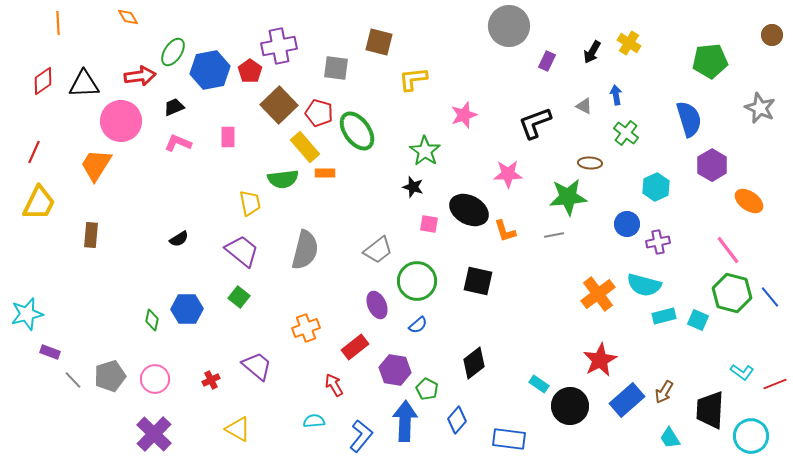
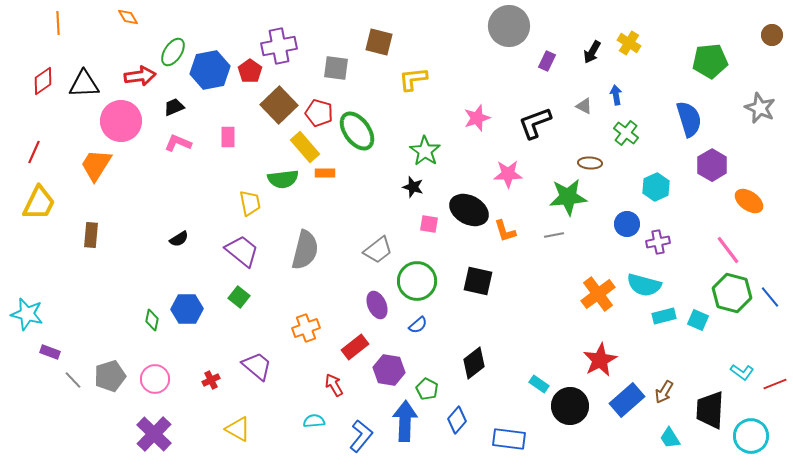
pink star at (464, 115): moved 13 px right, 3 px down
cyan star at (27, 314): rotated 28 degrees clockwise
purple hexagon at (395, 370): moved 6 px left
